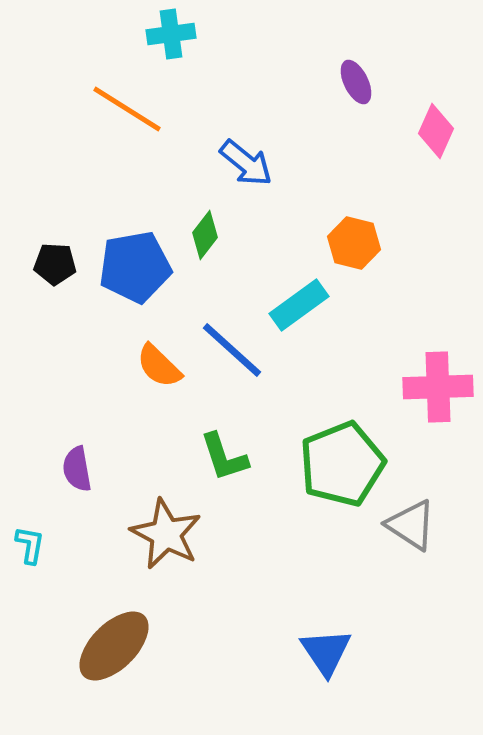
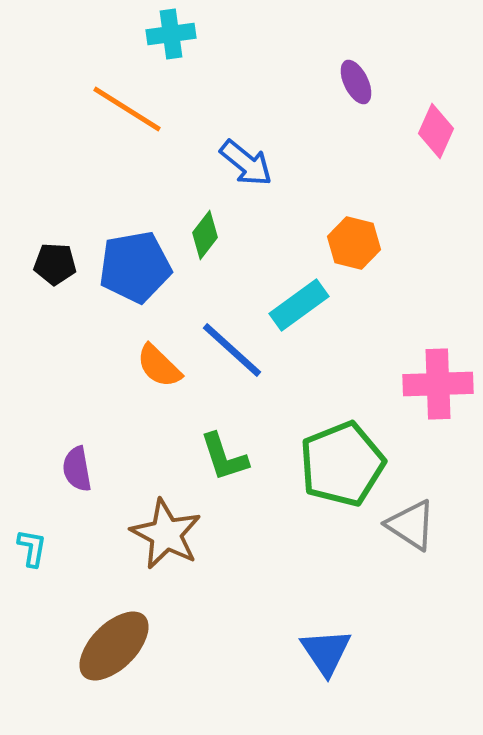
pink cross: moved 3 px up
cyan L-shape: moved 2 px right, 3 px down
